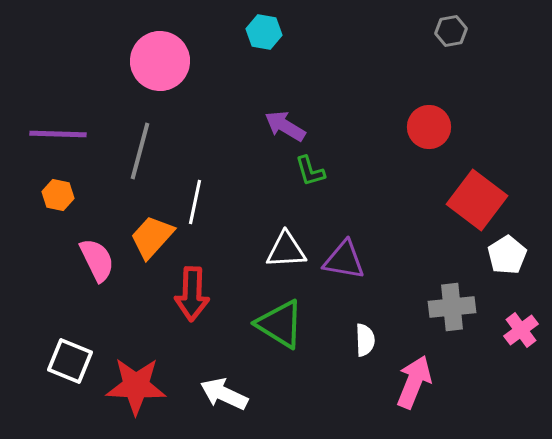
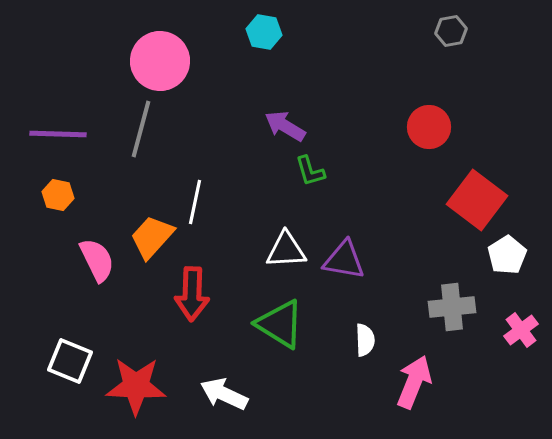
gray line: moved 1 px right, 22 px up
